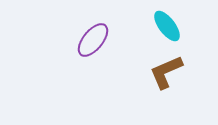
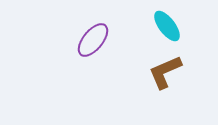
brown L-shape: moved 1 px left
